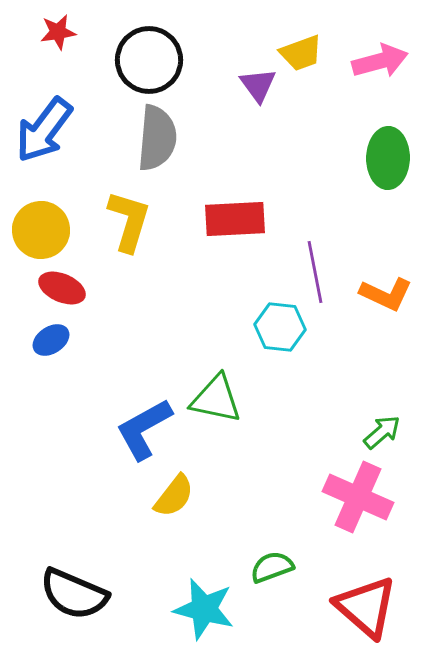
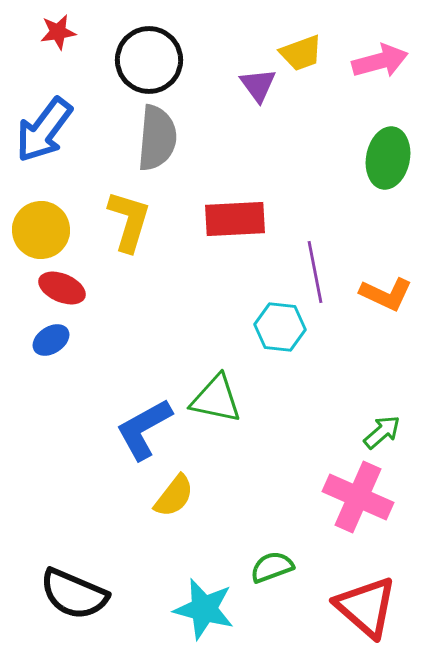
green ellipse: rotated 10 degrees clockwise
